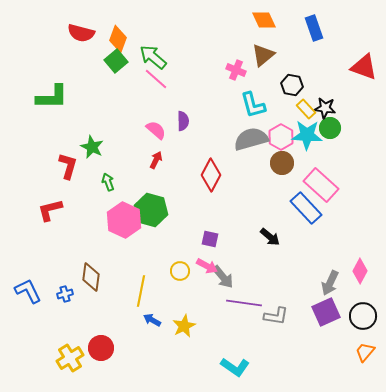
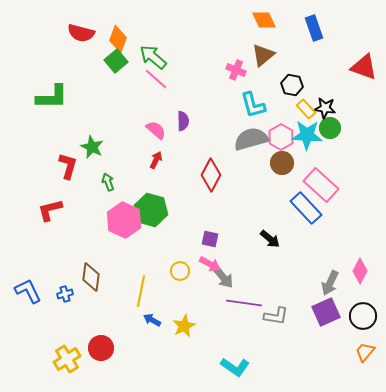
black arrow at (270, 237): moved 2 px down
pink arrow at (207, 266): moved 3 px right, 2 px up
yellow cross at (70, 358): moved 3 px left, 1 px down
